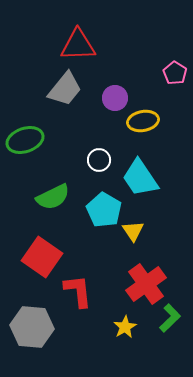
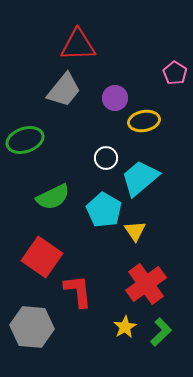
gray trapezoid: moved 1 px left, 1 px down
yellow ellipse: moved 1 px right
white circle: moved 7 px right, 2 px up
cyan trapezoid: rotated 84 degrees clockwise
yellow triangle: moved 2 px right
green L-shape: moved 9 px left, 14 px down
